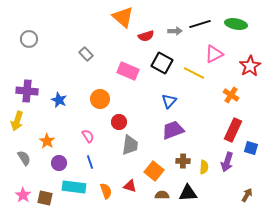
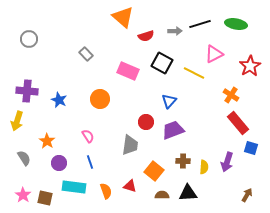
red circle: moved 27 px right
red rectangle: moved 5 px right, 7 px up; rotated 65 degrees counterclockwise
